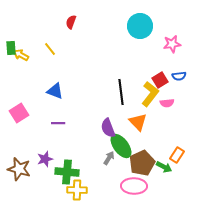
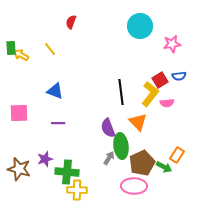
pink square: rotated 30 degrees clockwise
green ellipse: rotated 30 degrees clockwise
